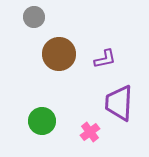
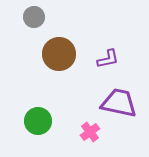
purple L-shape: moved 3 px right
purple trapezoid: rotated 99 degrees clockwise
green circle: moved 4 px left
